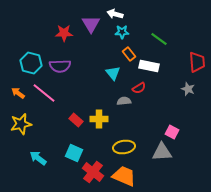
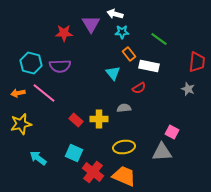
red trapezoid: rotated 10 degrees clockwise
orange arrow: rotated 48 degrees counterclockwise
gray semicircle: moved 7 px down
